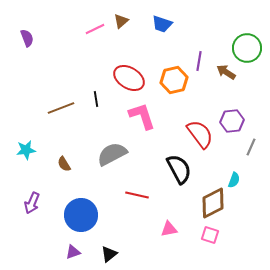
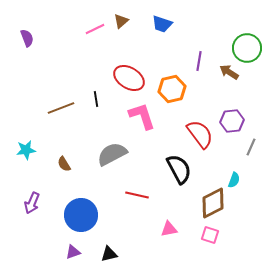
brown arrow: moved 3 px right
orange hexagon: moved 2 px left, 9 px down
black triangle: rotated 24 degrees clockwise
